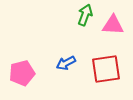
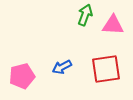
blue arrow: moved 4 px left, 4 px down
pink pentagon: moved 3 px down
